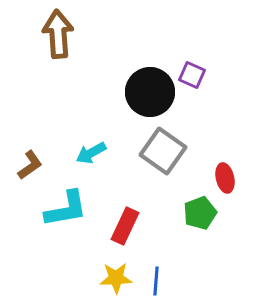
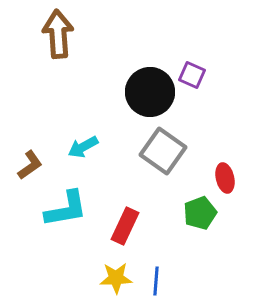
cyan arrow: moved 8 px left, 6 px up
